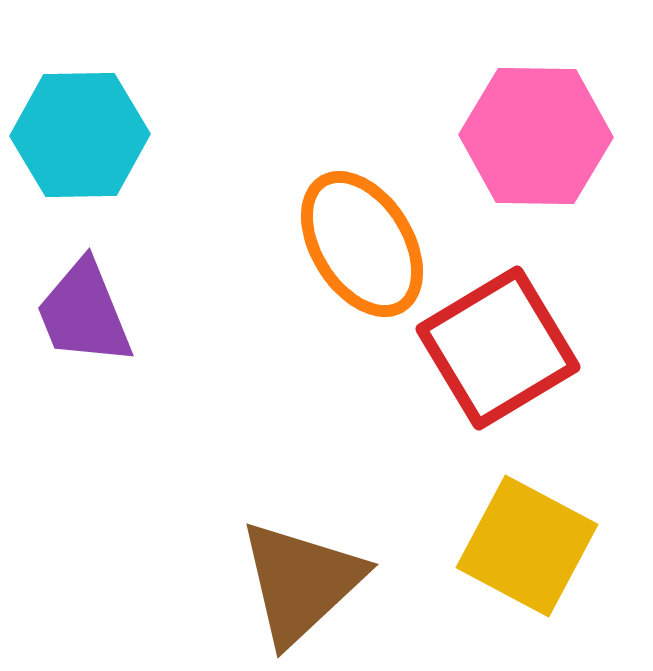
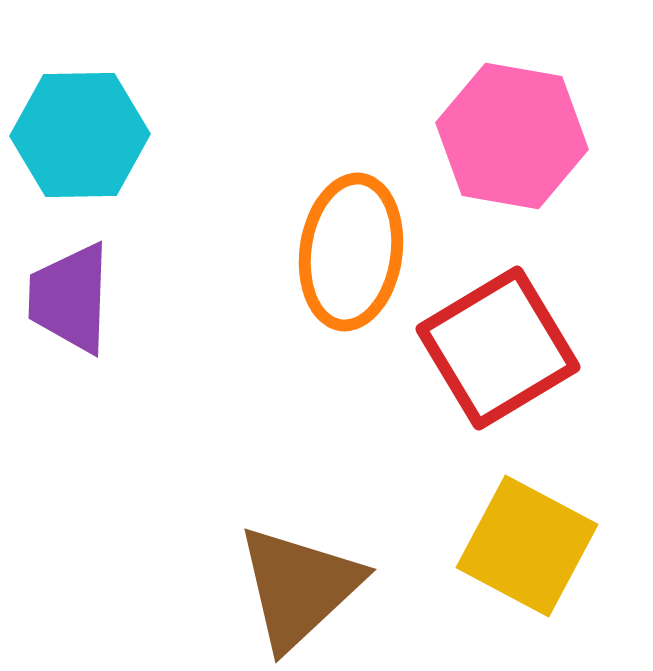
pink hexagon: moved 24 px left; rotated 9 degrees clockwise
orange ellipse: moved 11 px left, 8 px down; rotated 40 degrees clockwise
purple trapezoid: moved 14 px left, 15 px up; rotated 24 degrees clockwise
brown triangle: moved 2 px left, 5 px down
